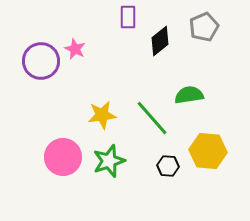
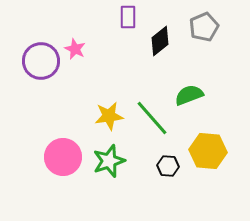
green semicircle: rotated 12 degrees counterclockwise
yellow star: moved 7 px right, 1 px down
